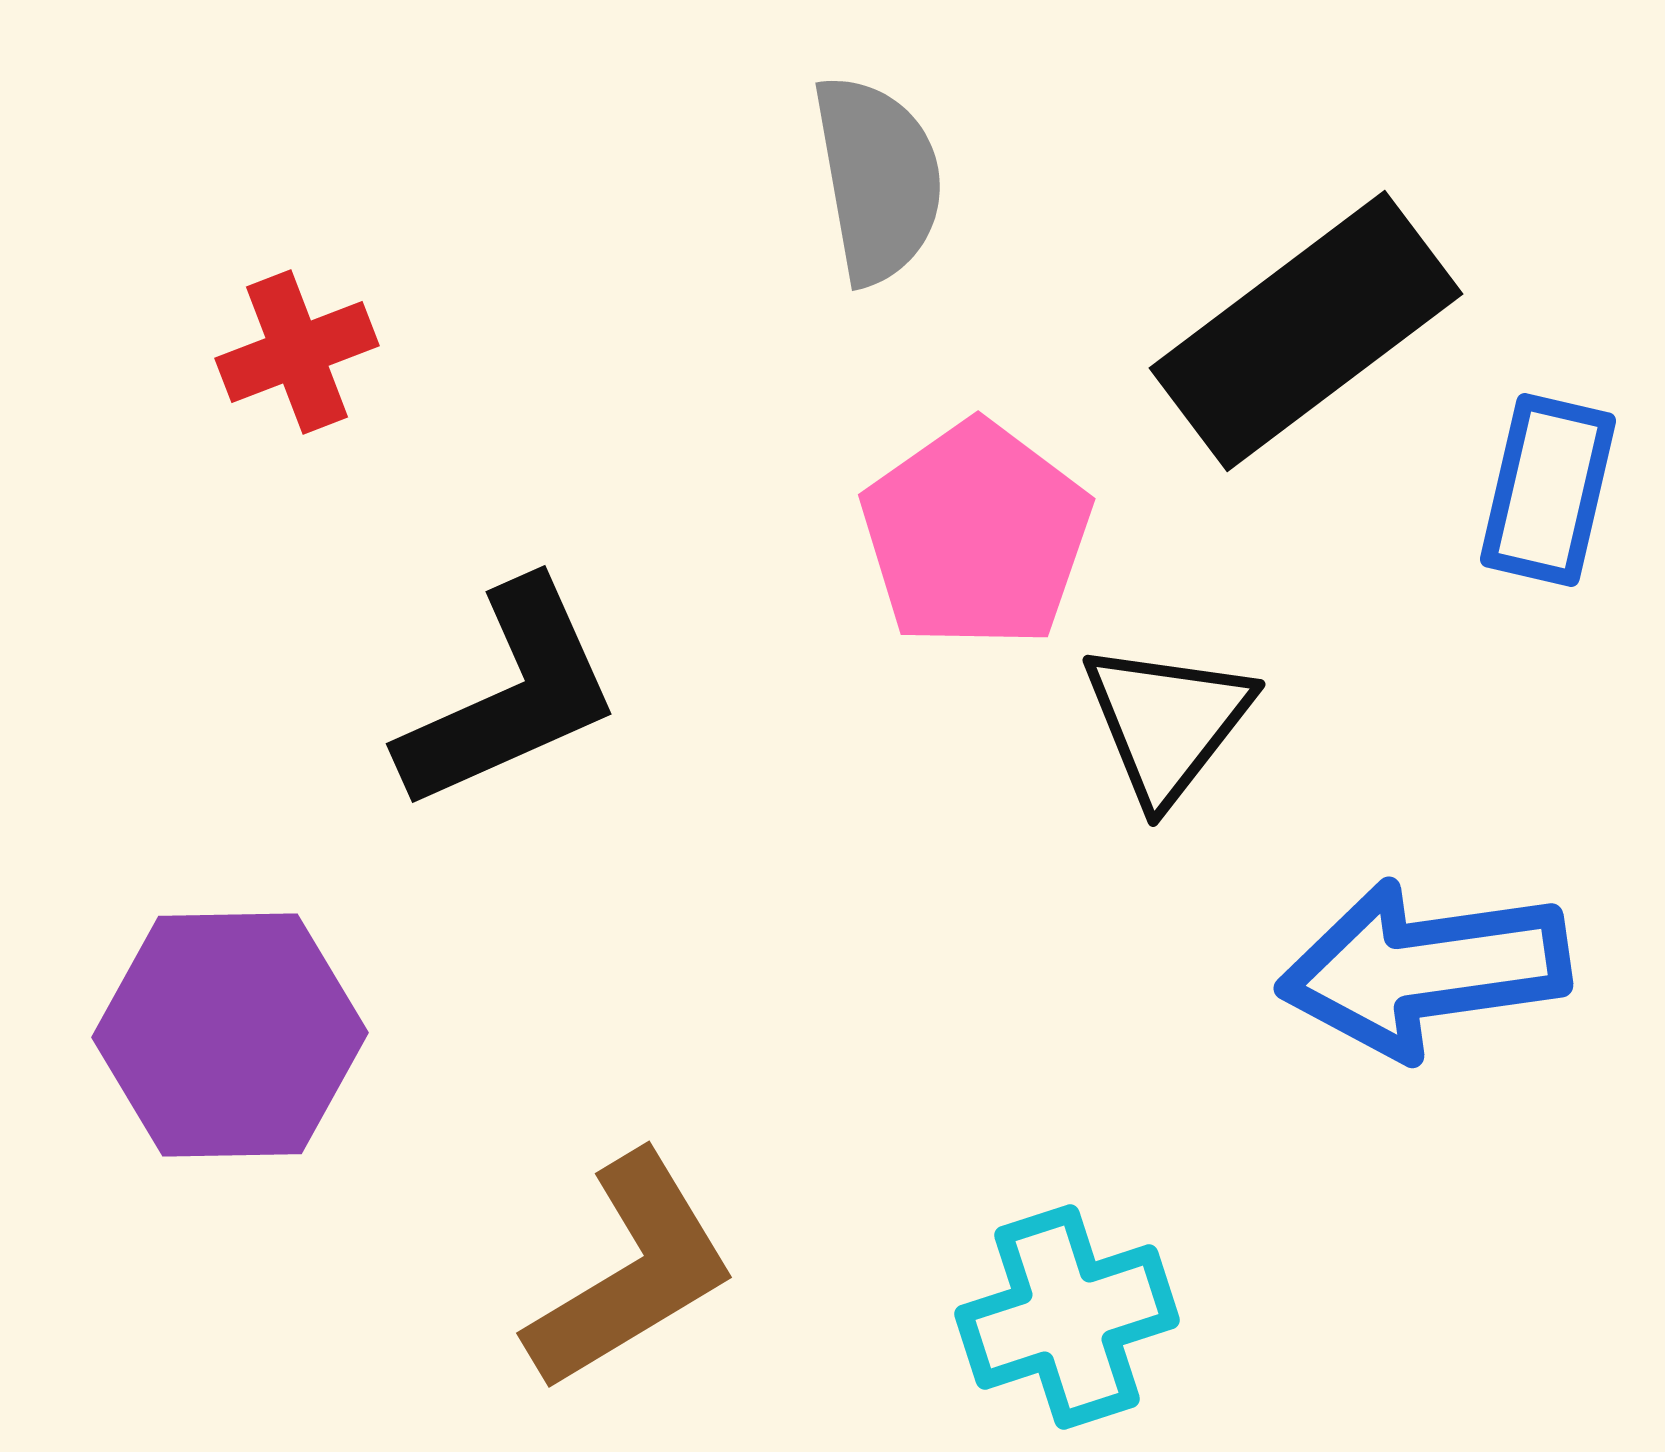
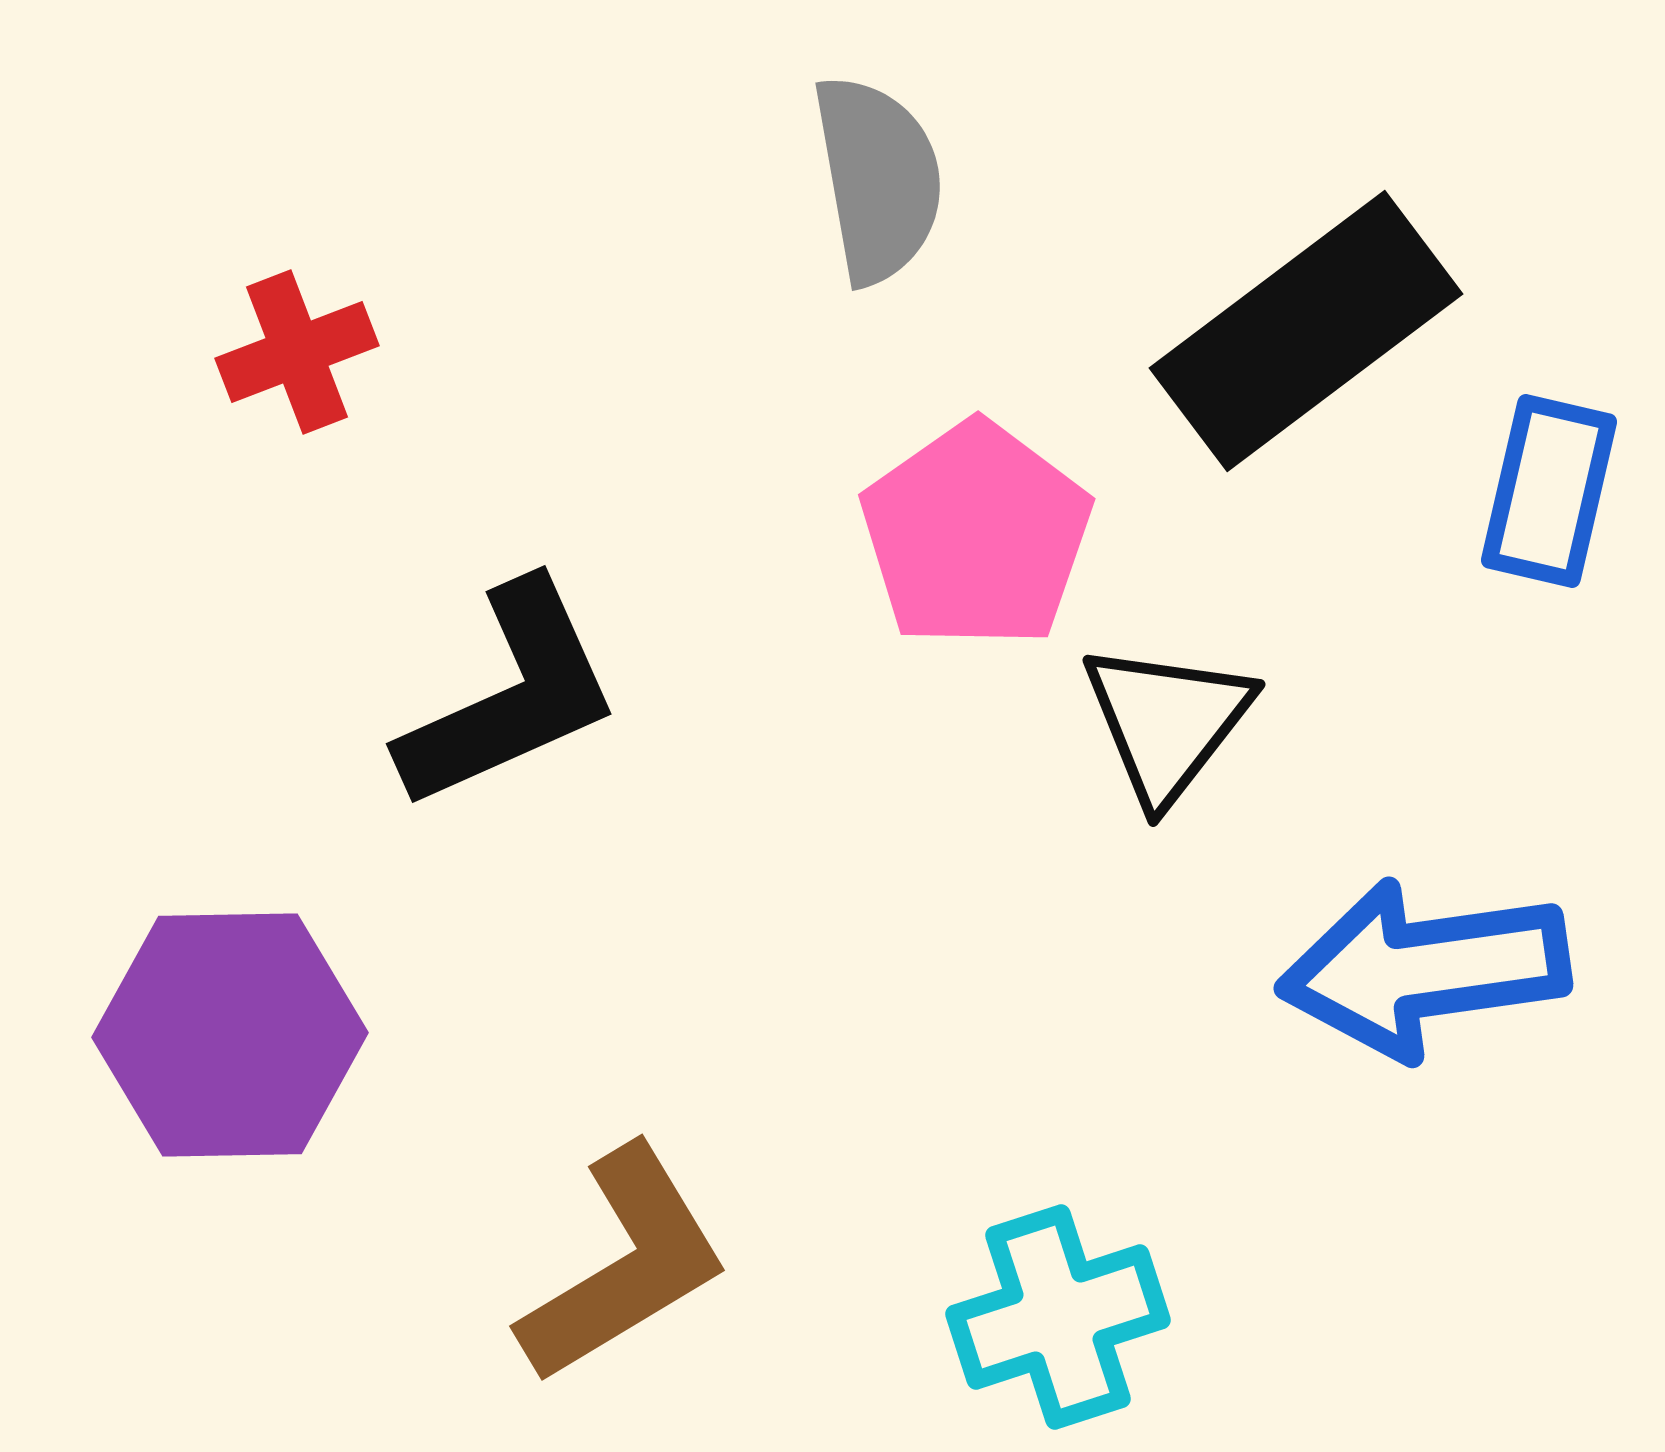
blue rectangle: moved 1 px right, 1 px down
brown L-shape: moved 7 px left, 7 px up
cyan cross: moved 9 px left
